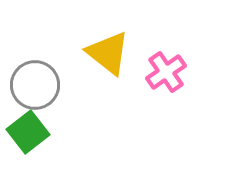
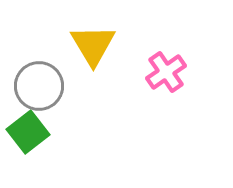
yellow triangle: moved 15 px left, 8 px up; rotated 21 degrees clockwise
gray circle: moved 4 px right, 1 px down
